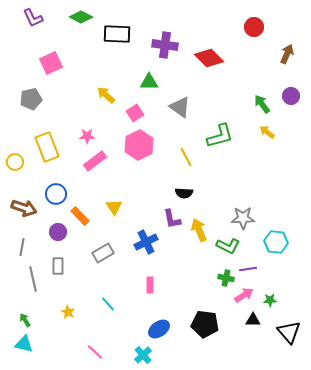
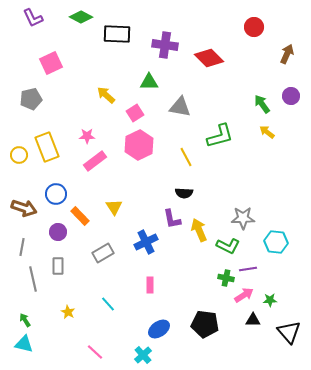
gray triangle at (180, 107): rotated 25 degrees counterclockwise
yellow circle at (15, 162): moved 4 px right, 7 px up
